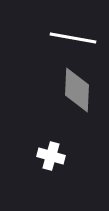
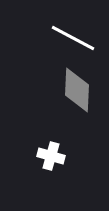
white line: rotated 18 degrees clockwise
